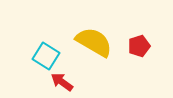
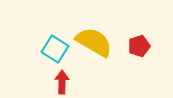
cyan square: moved 9 px right, 7 px up
red arrow: rotated 55 degrees clockwise
